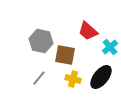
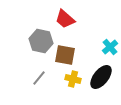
red trapezoid: moved 23 px left, 12 px up
